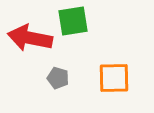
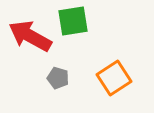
red arrow: moved 2 px up; rotated 18 degrees clockwise
orange square: rotated 32 degrees counterclockwise
